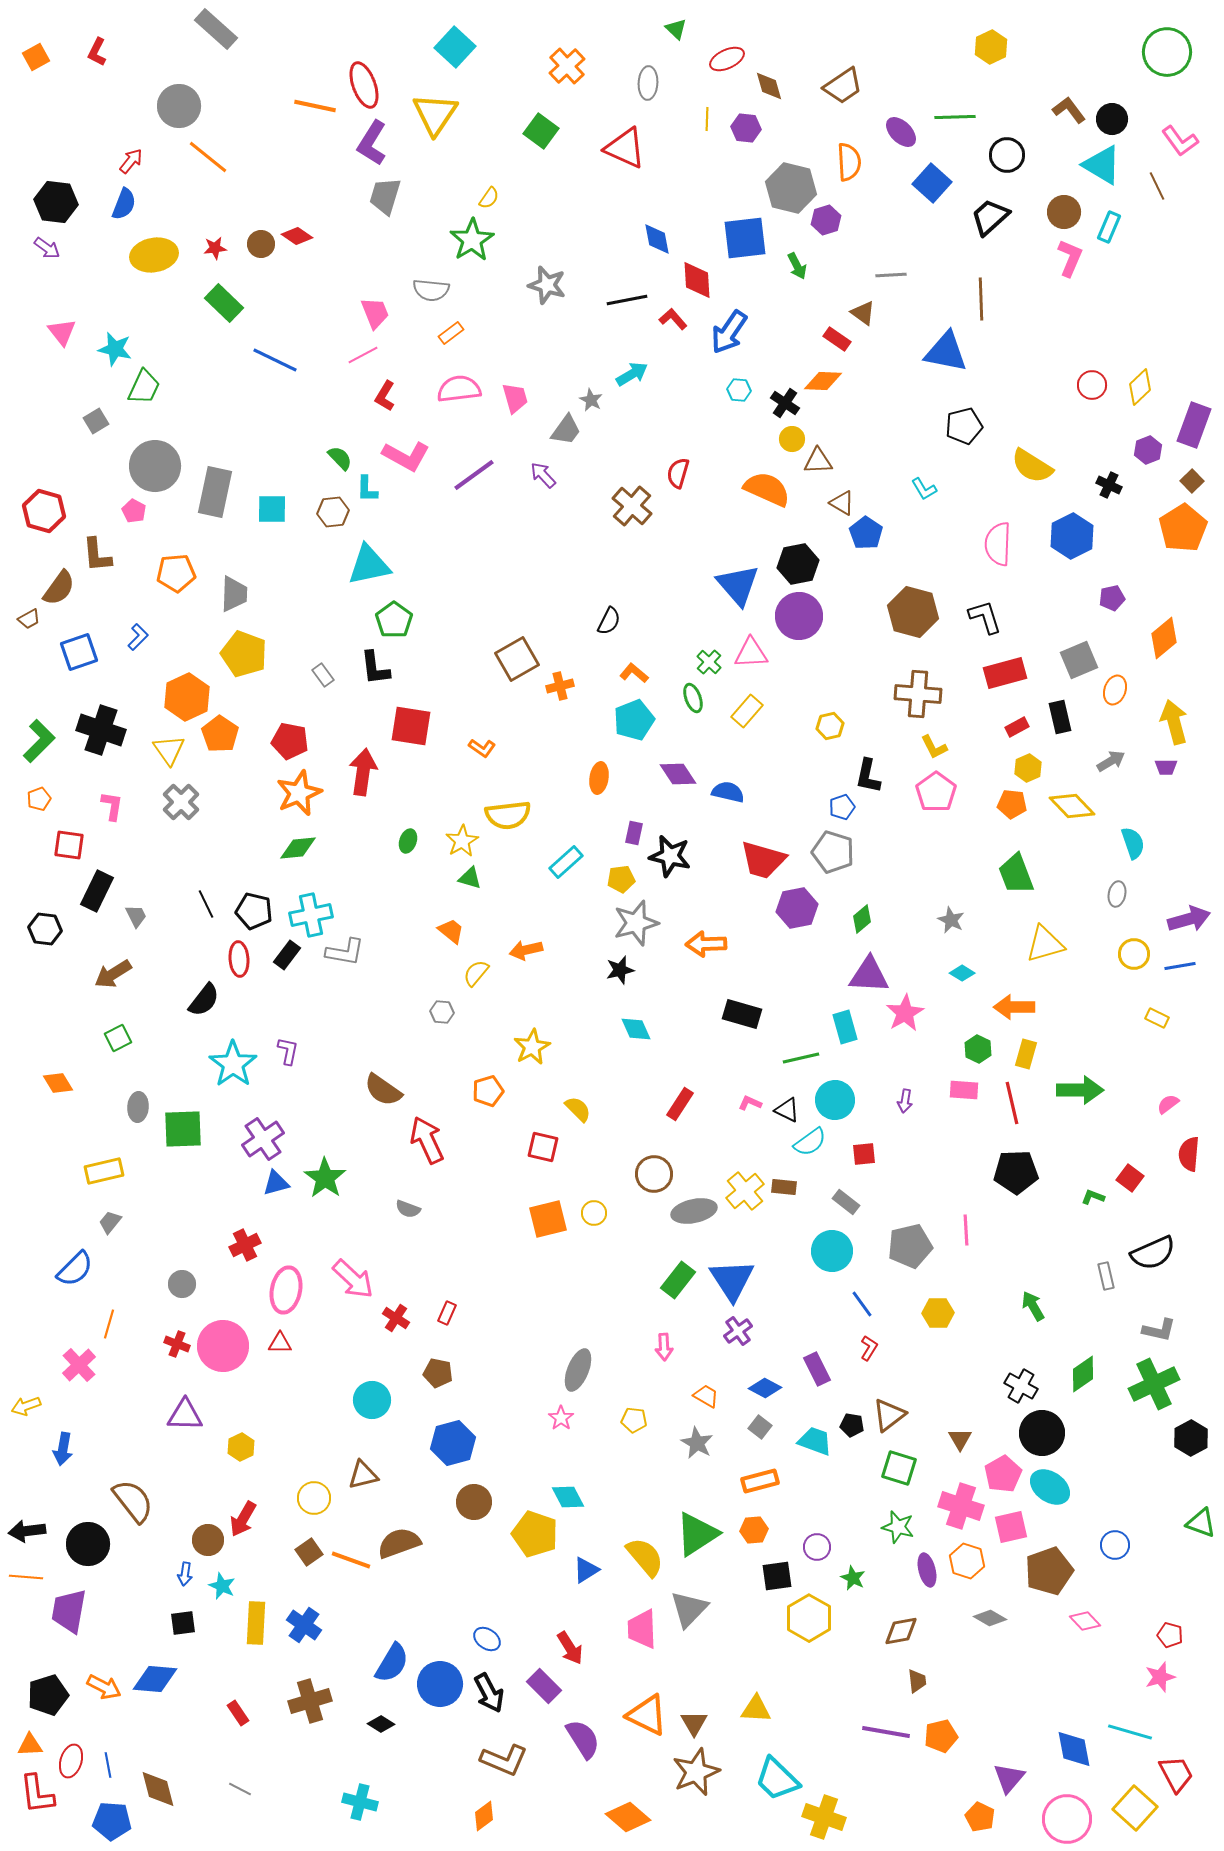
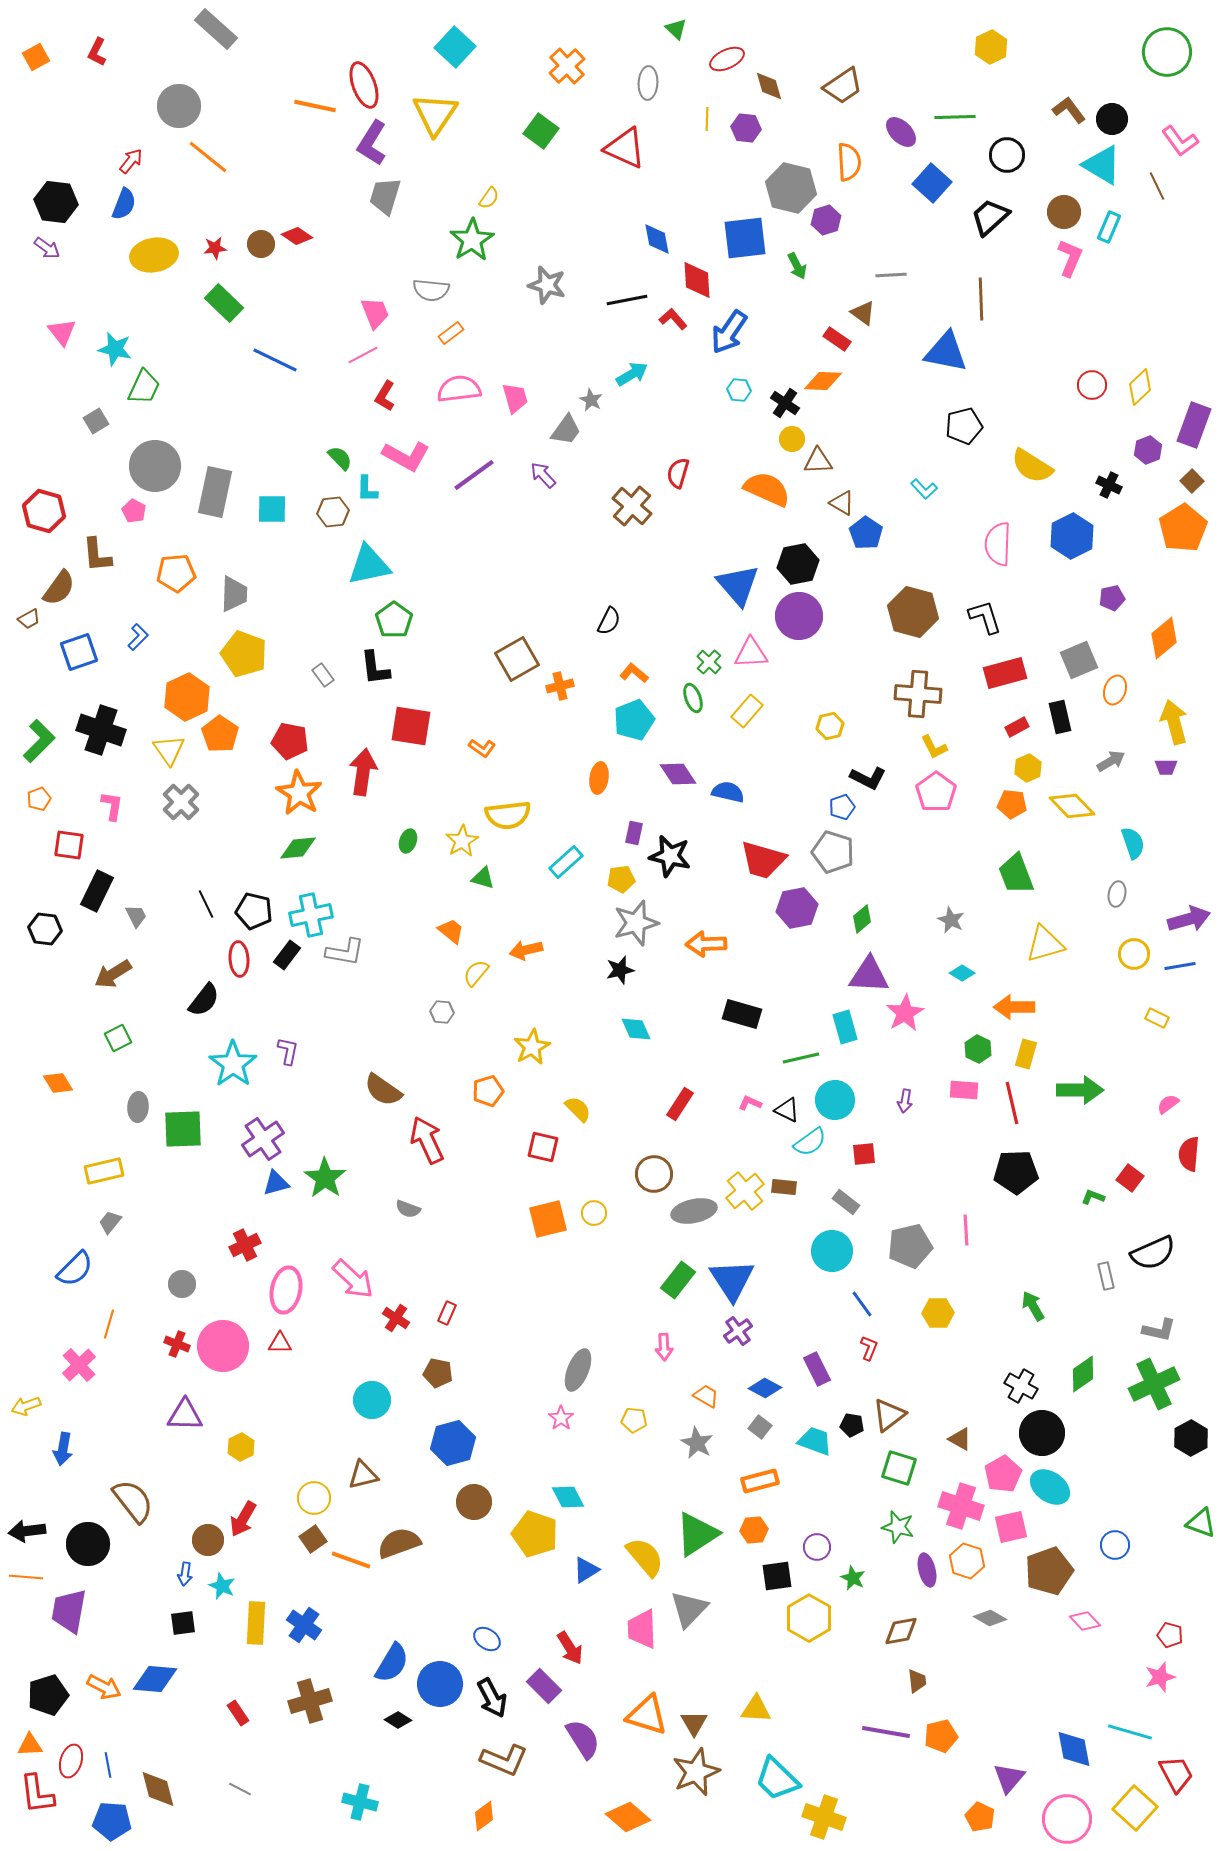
cyan L-shape at (924, 489): rotated 12 degrees counterclockwise
black L-shape at (868, 776): moved 2 px down; rotated 75 degrees counterclockwise
orange star at (299, 793): rotated 18 degrees counterclockwise
green triangle at (470, 878): moved 13 px right
red L-shape at (869, 1348): rotated 10 degrees counterclockwise
brown triangle at (960, 1439): rotated 30 degrees counterclockwise
brown square at (309, 1552): moved 4 px right, 13 px up
black arrow at (489, 1693): moved 3 px right, 5 px down
orange triangle at (647, 1715): rotated 9 degrees counterclockwise
black diamond at (381, 1724): moved 17 px right, 4 px up
